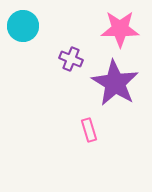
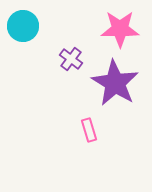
purple cross: rotated 15 degrees clockwise
